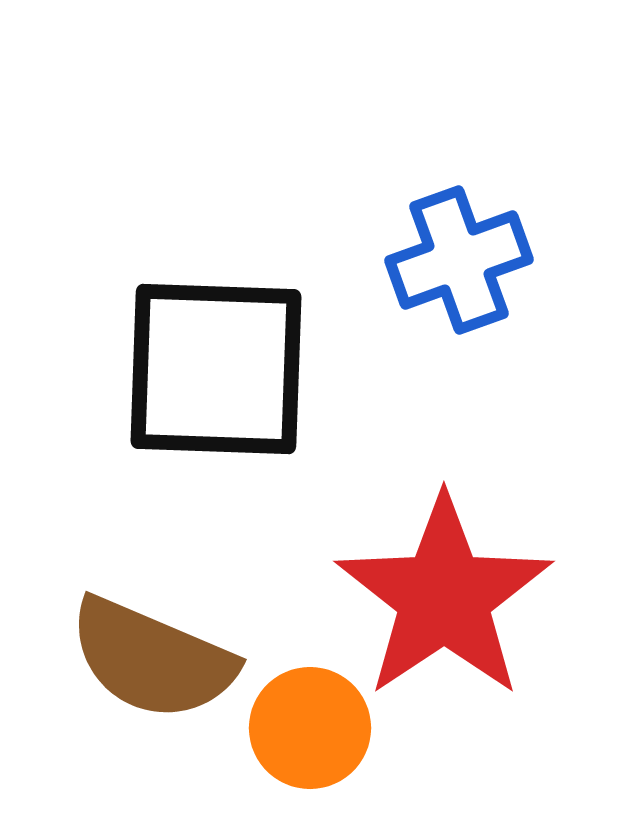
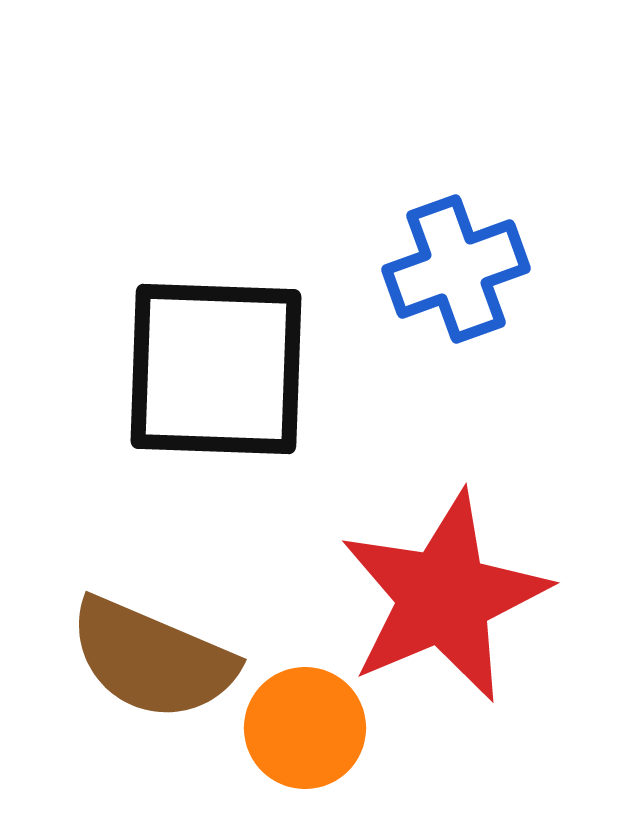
blue cross: moved 3 px left, 9 px down
red star: rotated 11 degrees clockwise
orange circle: moved 5 px left
